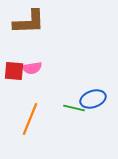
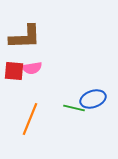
brown L-shape: moved 4 px left, 15 px down
